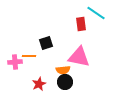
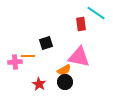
orange line: moved 1 px left
orange semicircle: moved 1 px right; rotated 24 degrees counterclockwise
red star: rotated 16 degrees counterclockwise
